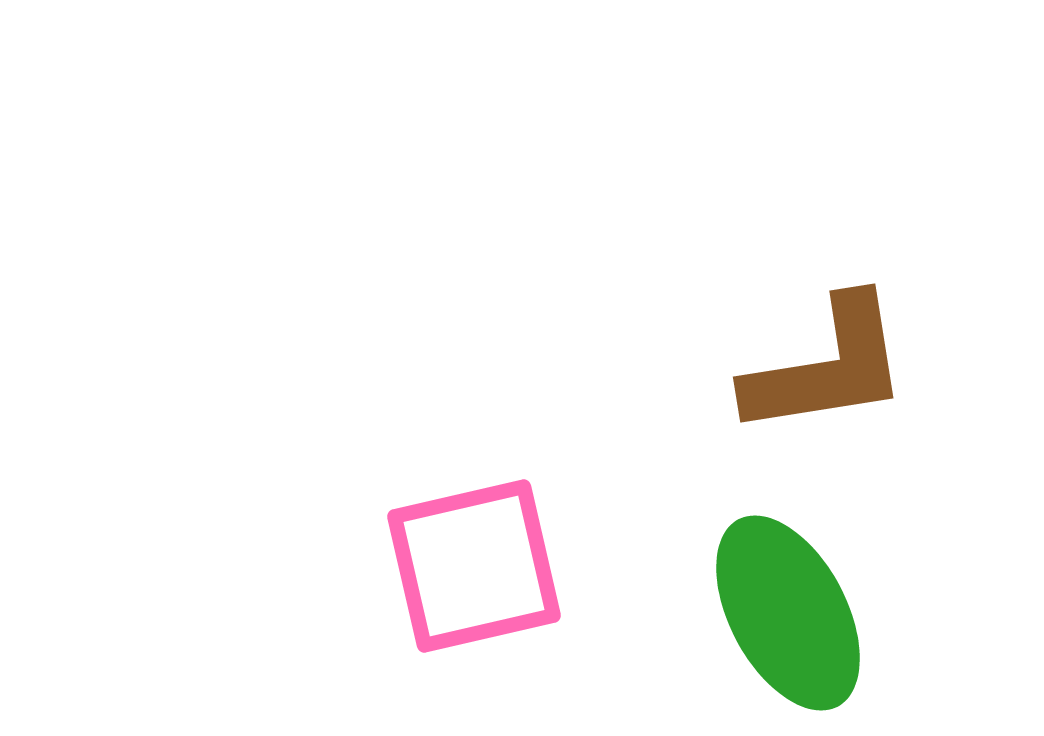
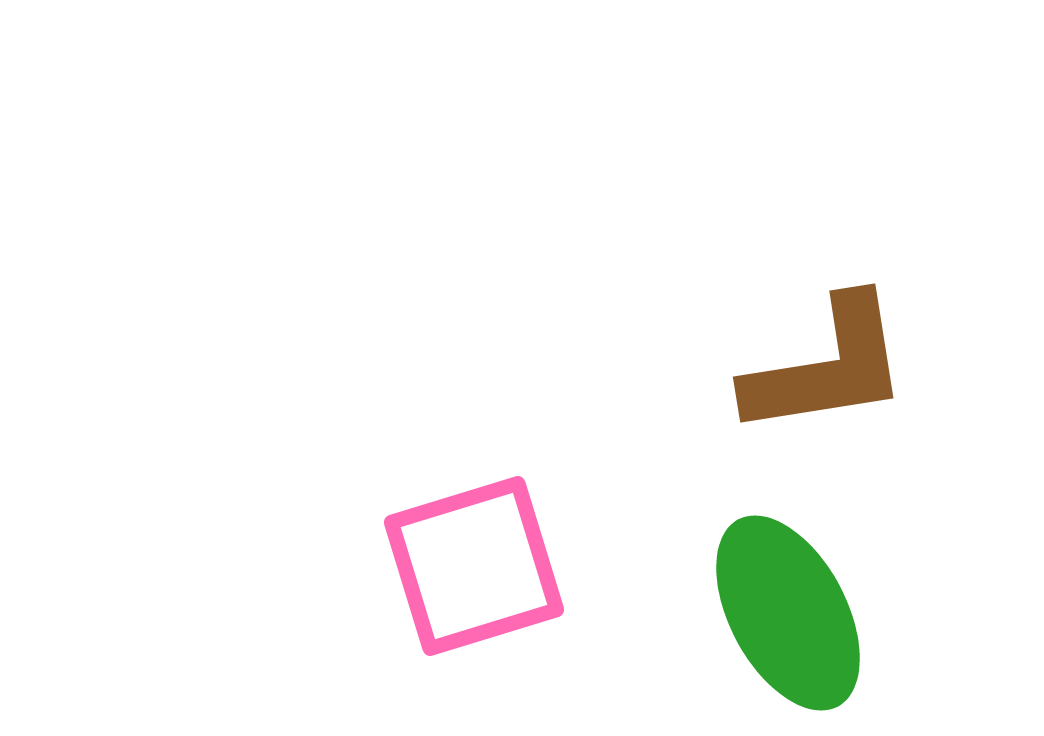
pink square: rotated 4 degrees counterclockwise
